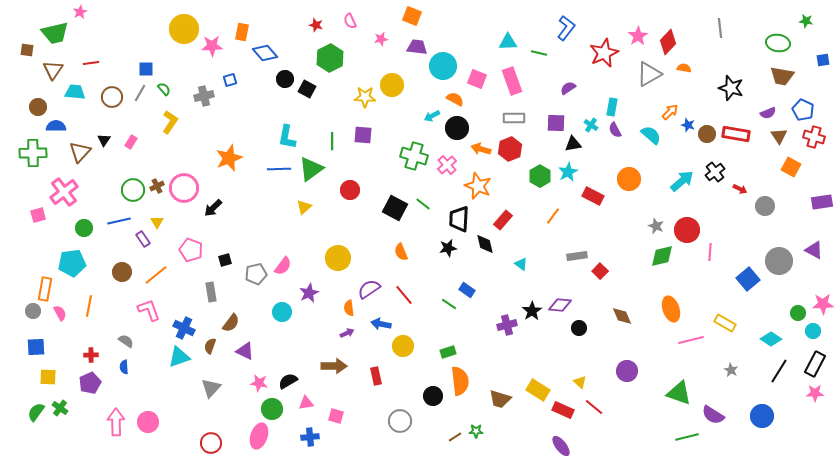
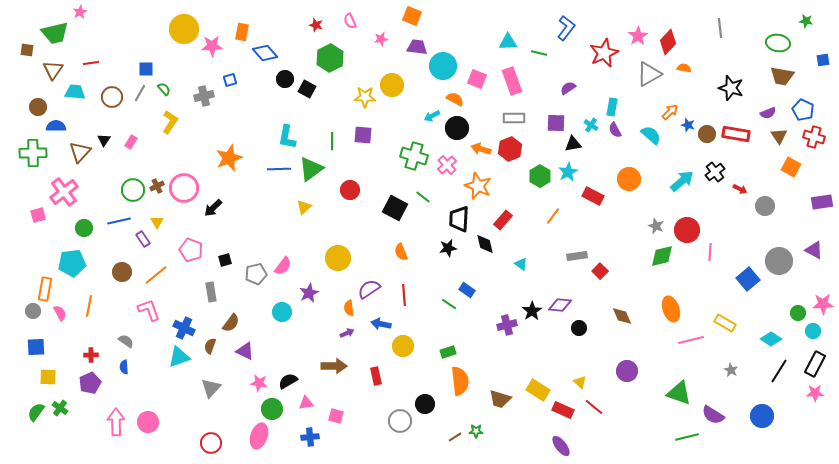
green line at (423, 204): moved 7 px up
red line at (404, 295): rotated 35 degrees clockwise
black circle at (433, 396): moved 8 px left, 8 px down
